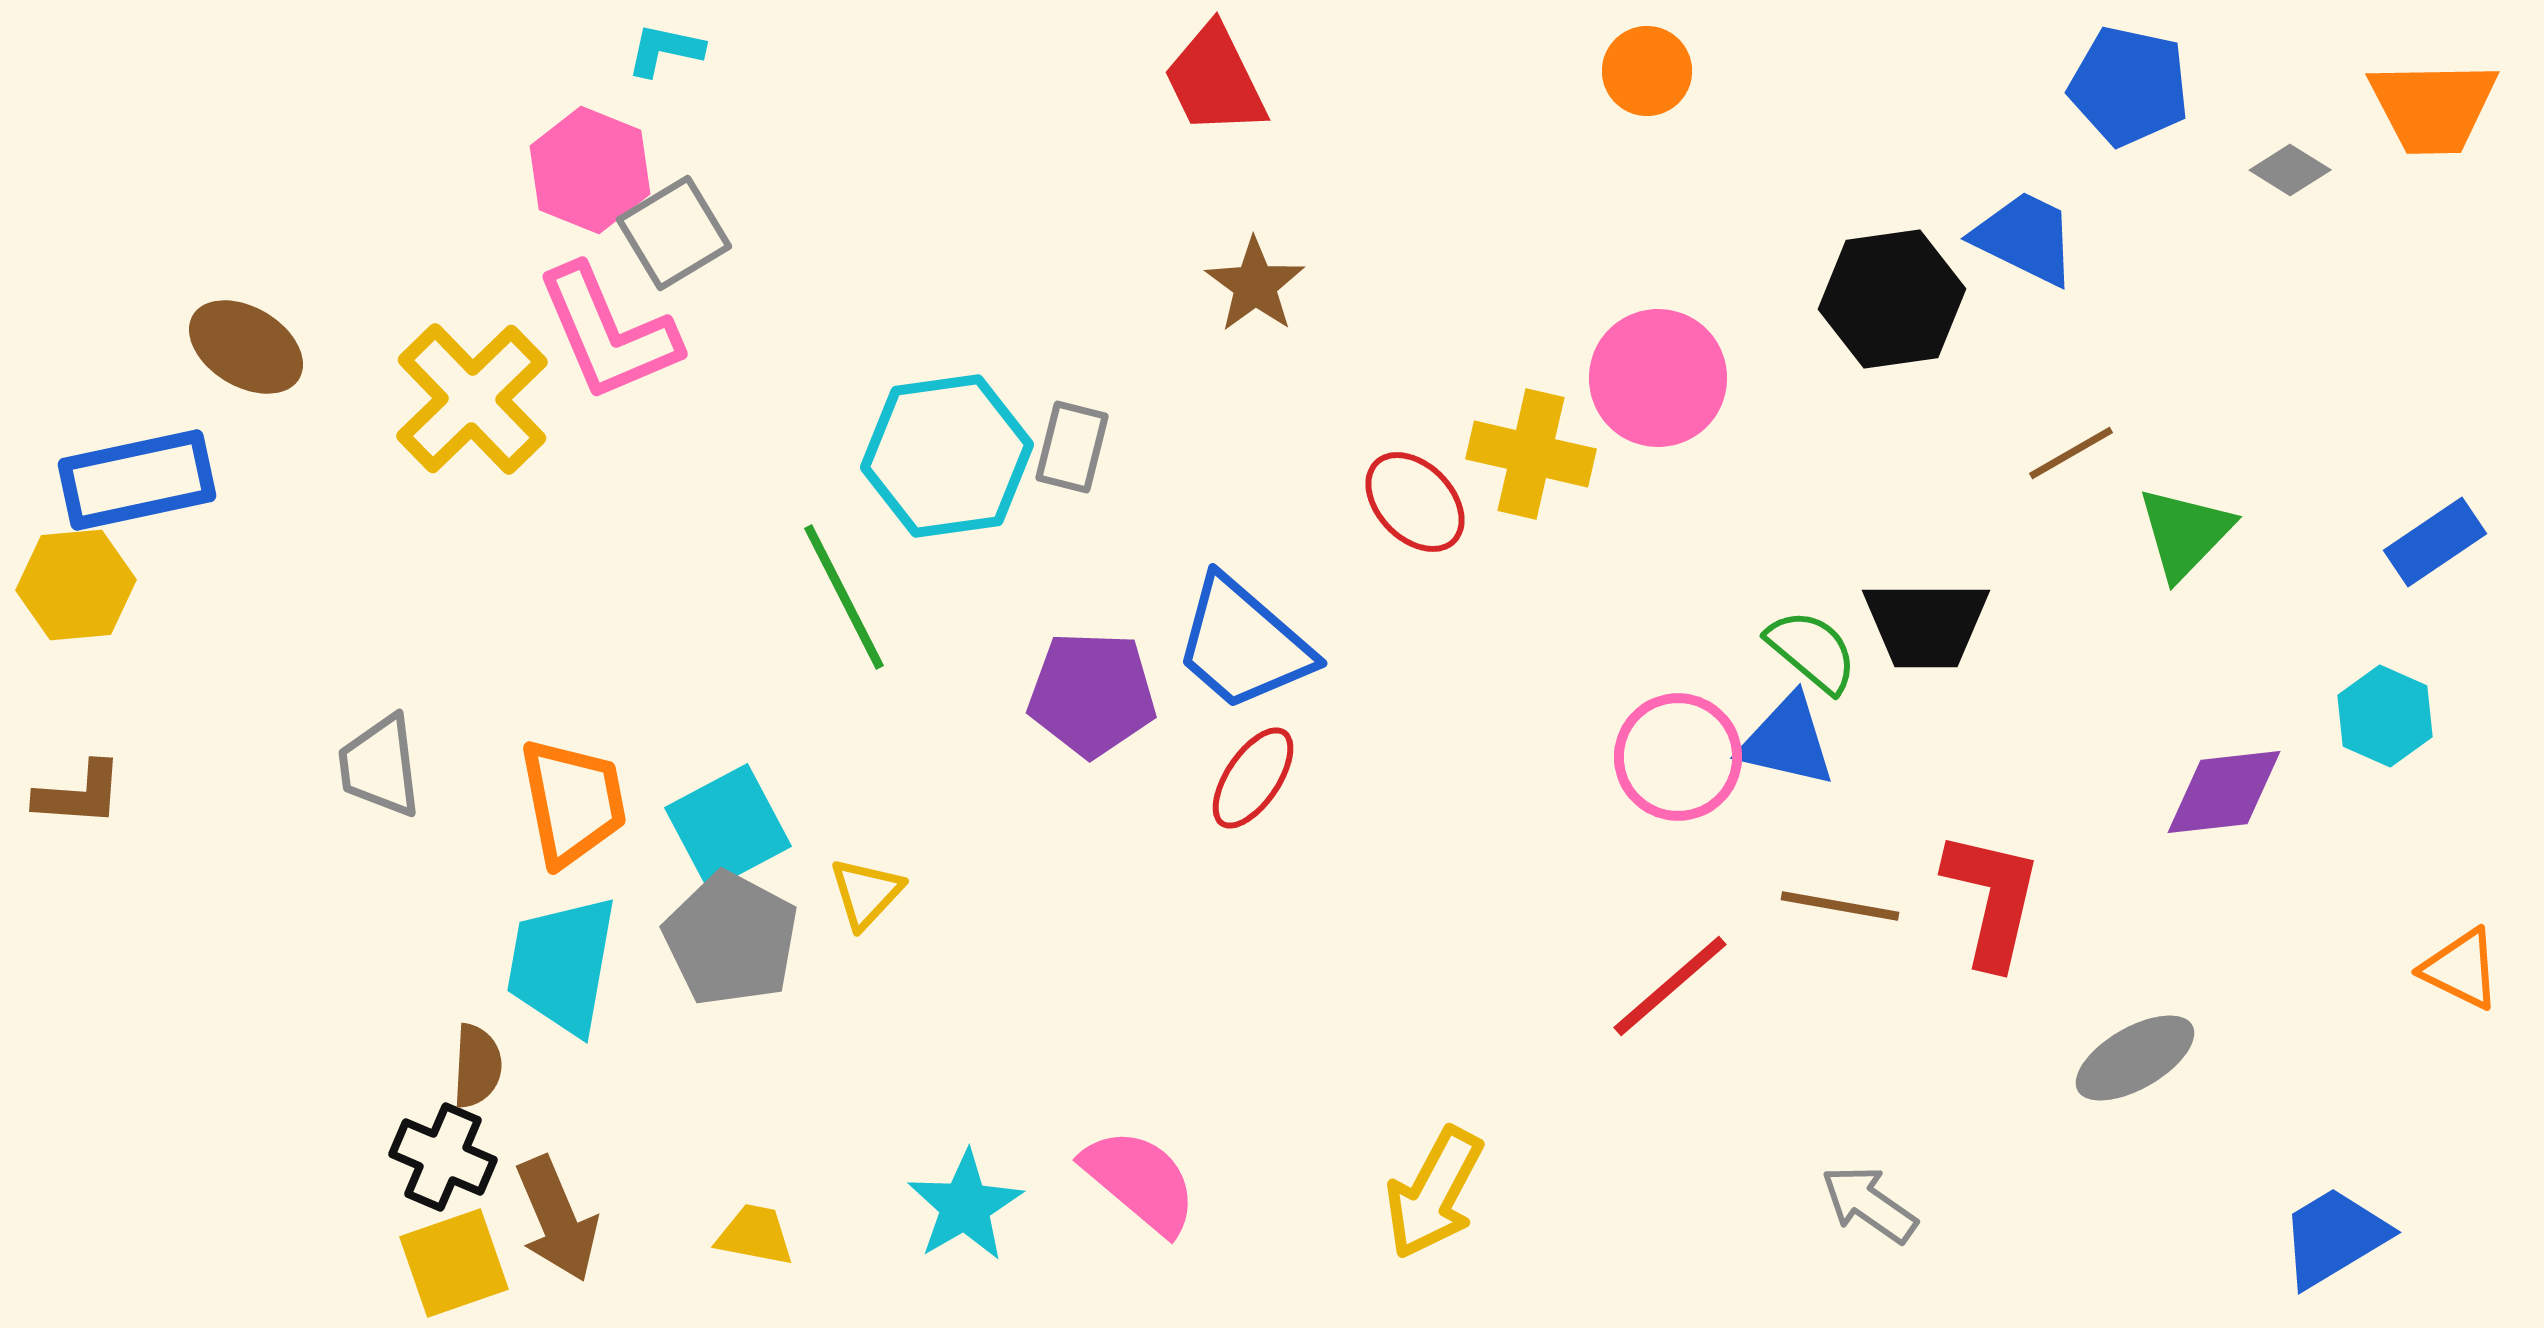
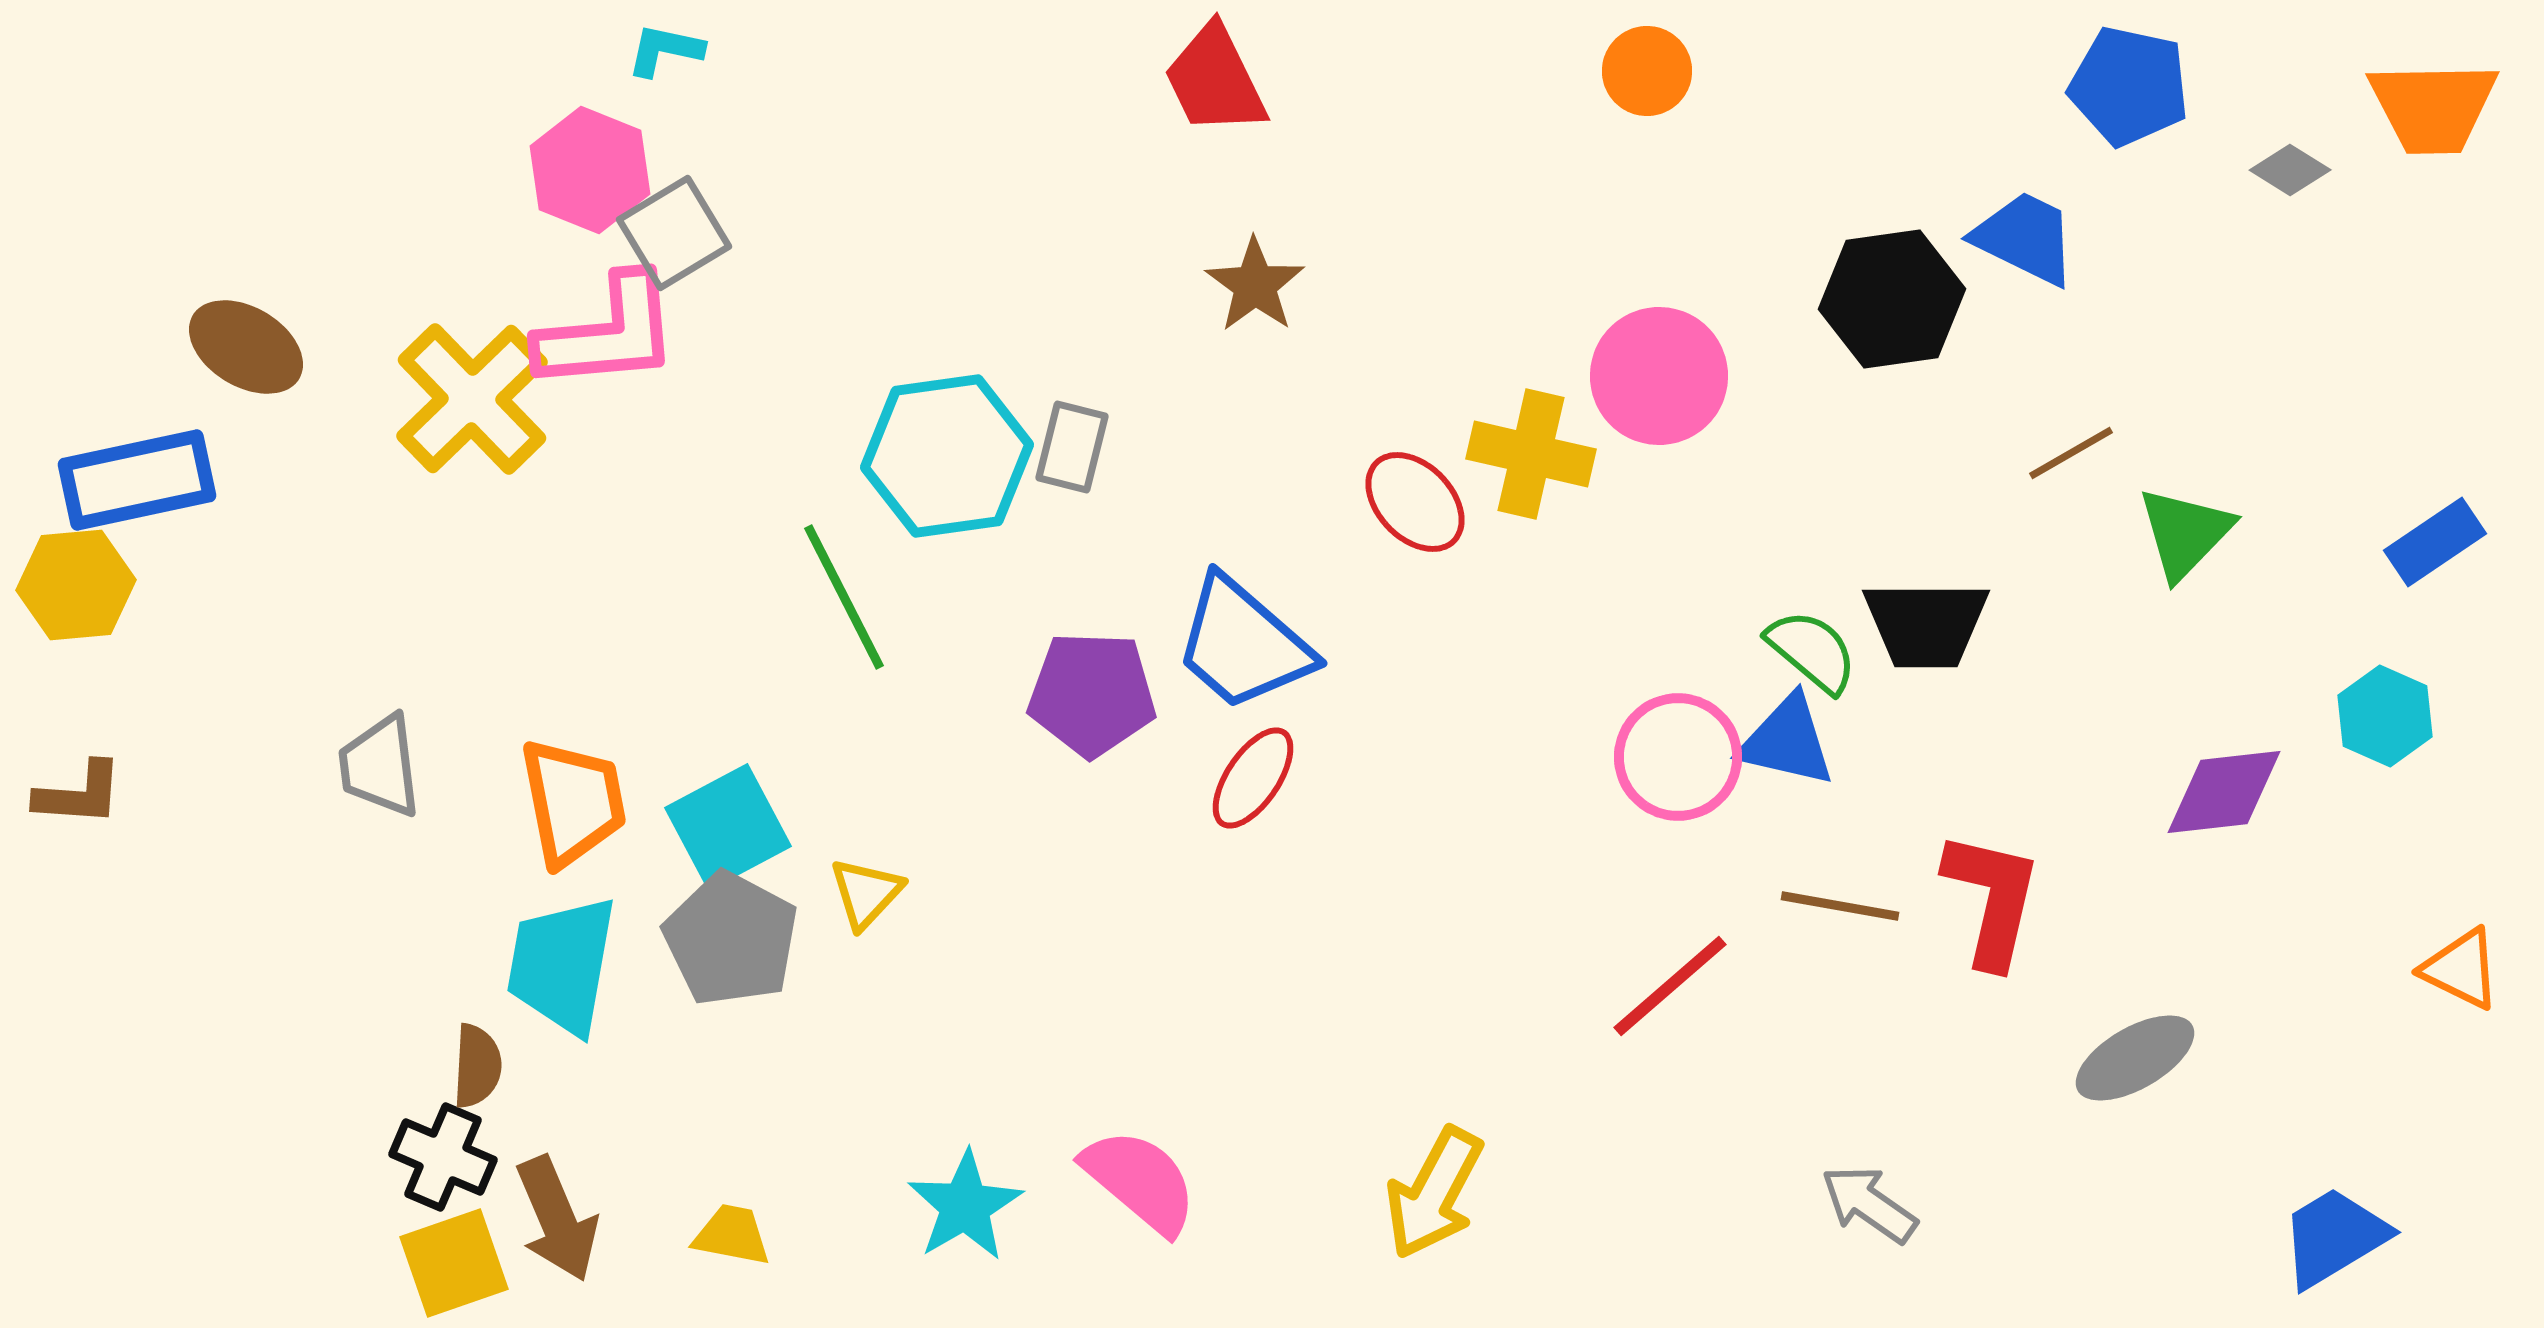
pink L-shape at (608, 333): rotated 72 degrees counterclockwise
pink circle at (1658, 378): moved 1 px right, 2 px up
yellow trapezoid at (755, 1235): moved 23 px left
